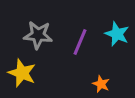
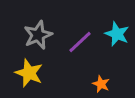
gray star: rotated 28 degrees counterclockwise
purple line: rotated 24 degrees clockwise
yellow star: moved 7 px right
